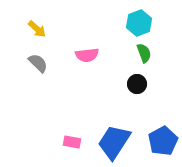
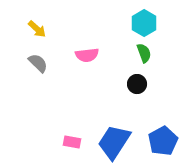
cyan hexagon: moved 5 px right; rotated 10 degrees counterclockwise
